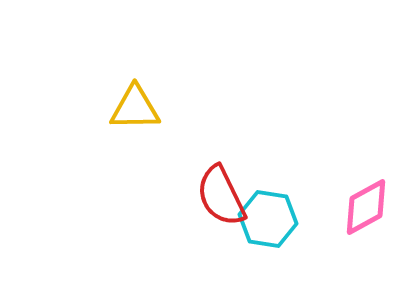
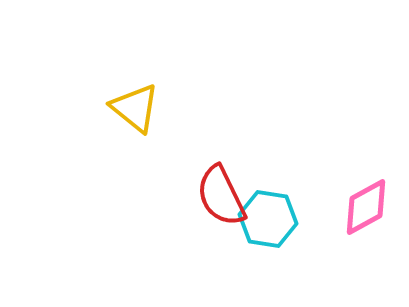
yellow triangle: rotated 40 degrees clockwise
